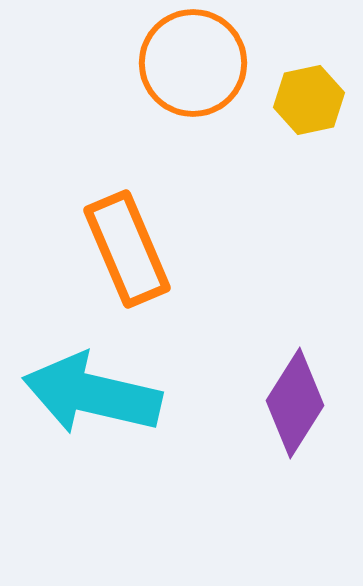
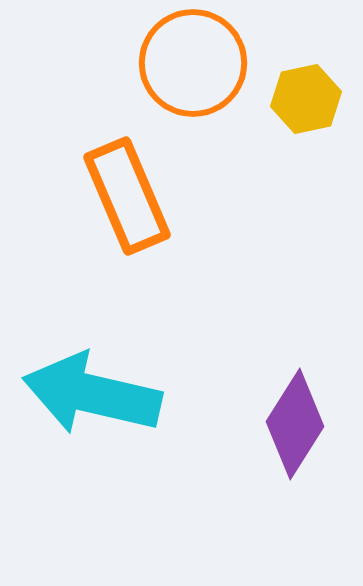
yellow hexagon: moved 3 px left, 1 px up
orange rectangle: moved 53 px up
purple diamond: moved 21 px down
